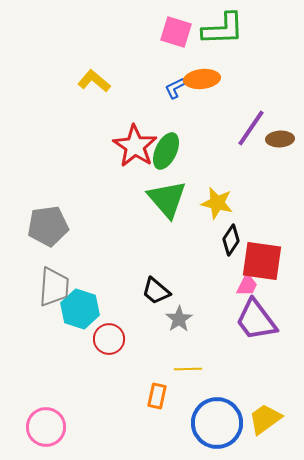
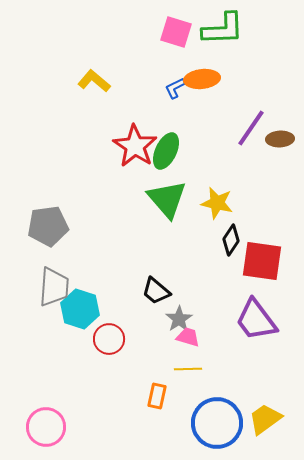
pink trapezoid: moved 59 px left, 52 px down; rotated 100 degrees counterclockwise
